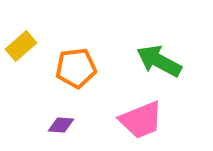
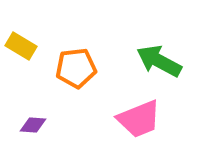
yellow rectangle: rotated 72 degrees clockwise
pink trapezoid: moved 2 px left, 1 px up
purple diamond: moved 28 px left
